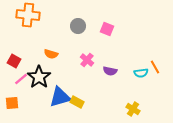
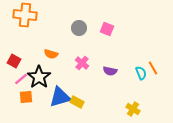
orange cross: moved 3 px left
gray circle: moved 1 px right, 2 px down
pink cross: moved 5 px left, 3 px down
orange line: moved 2 px left, 1 px down
cyan semicircle: rotated 104 degrees counterclockwise
orange square: moved 14 px right, 6 px up
